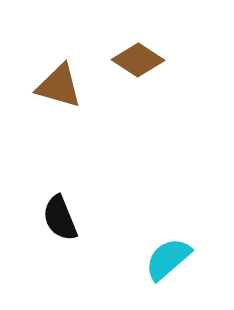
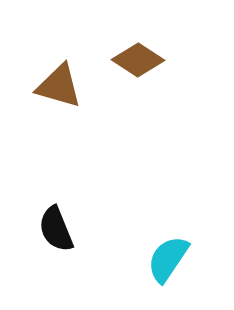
black semicircle: moved 4 px left, 11 px down
cyan semicircle: rotated 15 degrees counterclockwise
